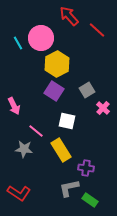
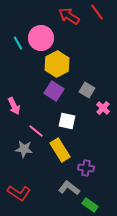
red arrow: rotated 15 degrees counterclockwise
red line: moved 18 px up; rotated 12 degrees clockwise
gray square: rotated 28 degrees counterclockwise
yellow rectangle: moved 1 px left
gray L-shape: rotated 50 degrees clockwise
green rectangle: moved 5 px down
